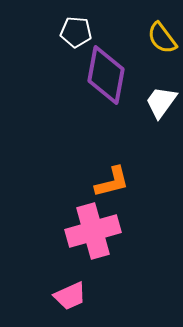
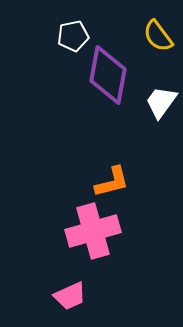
white pentagon: moved 3 px left, 4 px down; rotated 16 degrees counterclockwise
yellow semicircle: moved 4 px left, 2 px up
purple diamond: moved 2 px right
